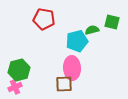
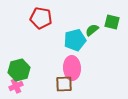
red pentagon: moved 3 px left, 1 px up
green semicircle: rotated 24 degrees counterclockwise
cyan pentagon: moved 2 px left, 1 px up
pink cross: moved 1 px right, 1 px up
